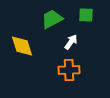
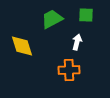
white arrow: moved 6 px right; rotated 21 degrees counterclockwise
